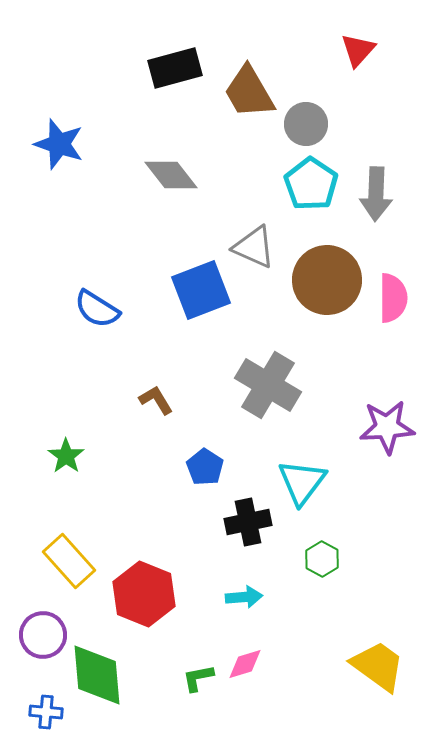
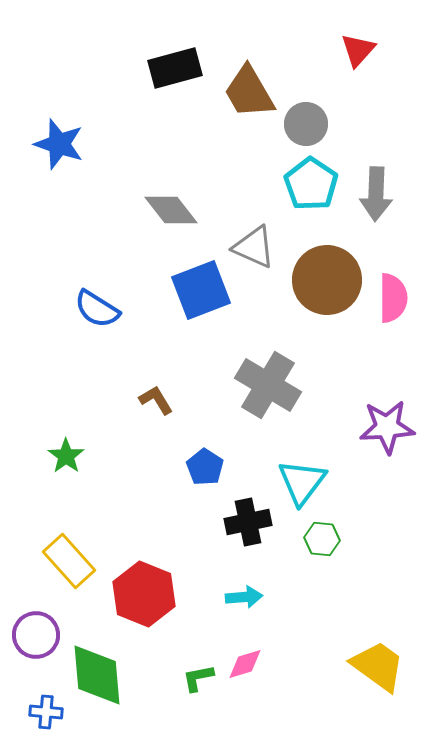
gray diamond: moved 35 px down
green hexagon: moved 20 px up; rotated 24 degrees counterclockwise
purple circle: moved 7 px left
